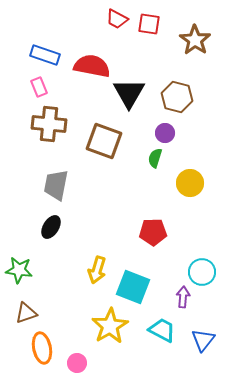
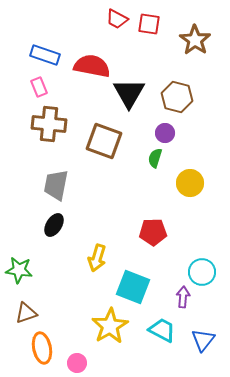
black ellipse: moved 3 px right, 2 px up
yellow arrow: moved 12 px up
